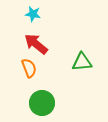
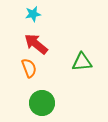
cyan star: rotated 21 degrees counterclockwise
